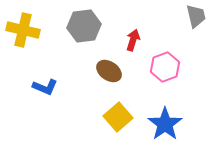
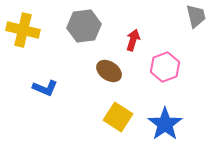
blue L-shape: moved 1 px down
yellow square: rotated 16 degrees counterclockwise
